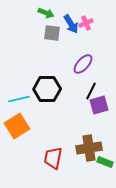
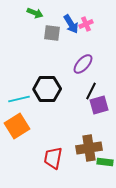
green arrow: moved 11 px left
pink cross: moved 1 px down
green rectangle: rotated 14 degrees counterclockwise
